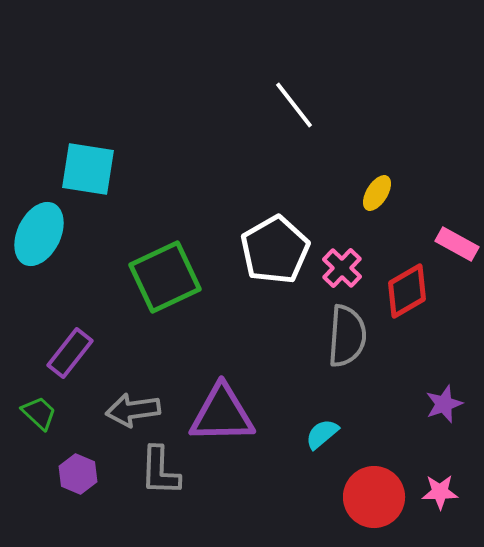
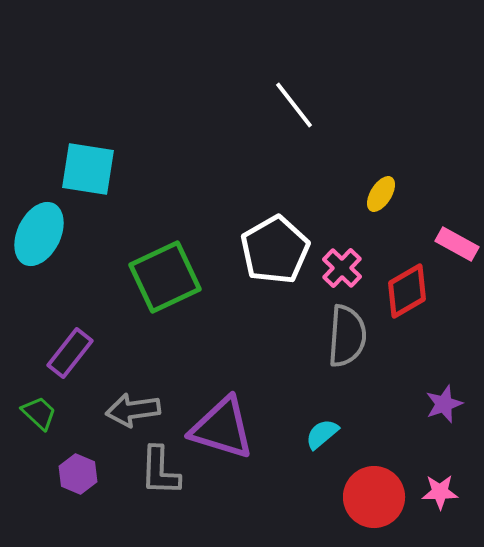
yellow ellipse: moved 4 px right, 1 px down
purple triangle: moved 14 px down; rotated 18 degrees clockwise
